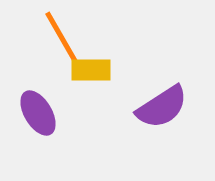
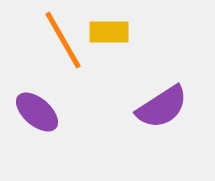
yellow rectangle: moved 18 px right, 38 px up
purple ellipse: moved 1 px left, 1 px up; rotated 18 degrees counterclockwise
